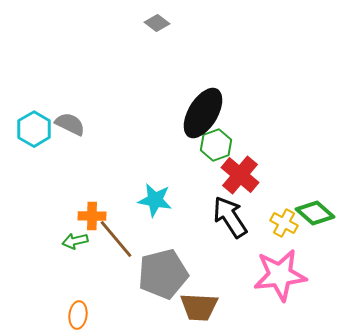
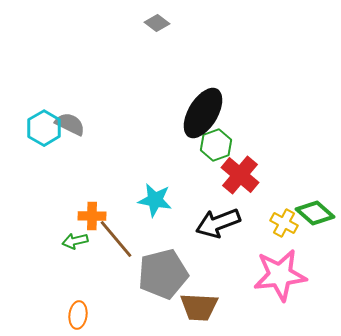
cyan hexagon: moved 10 px right, 1 px up
black arrow: moved 12 px left, 6 px down; rotated 78 degrees counterclockwise
